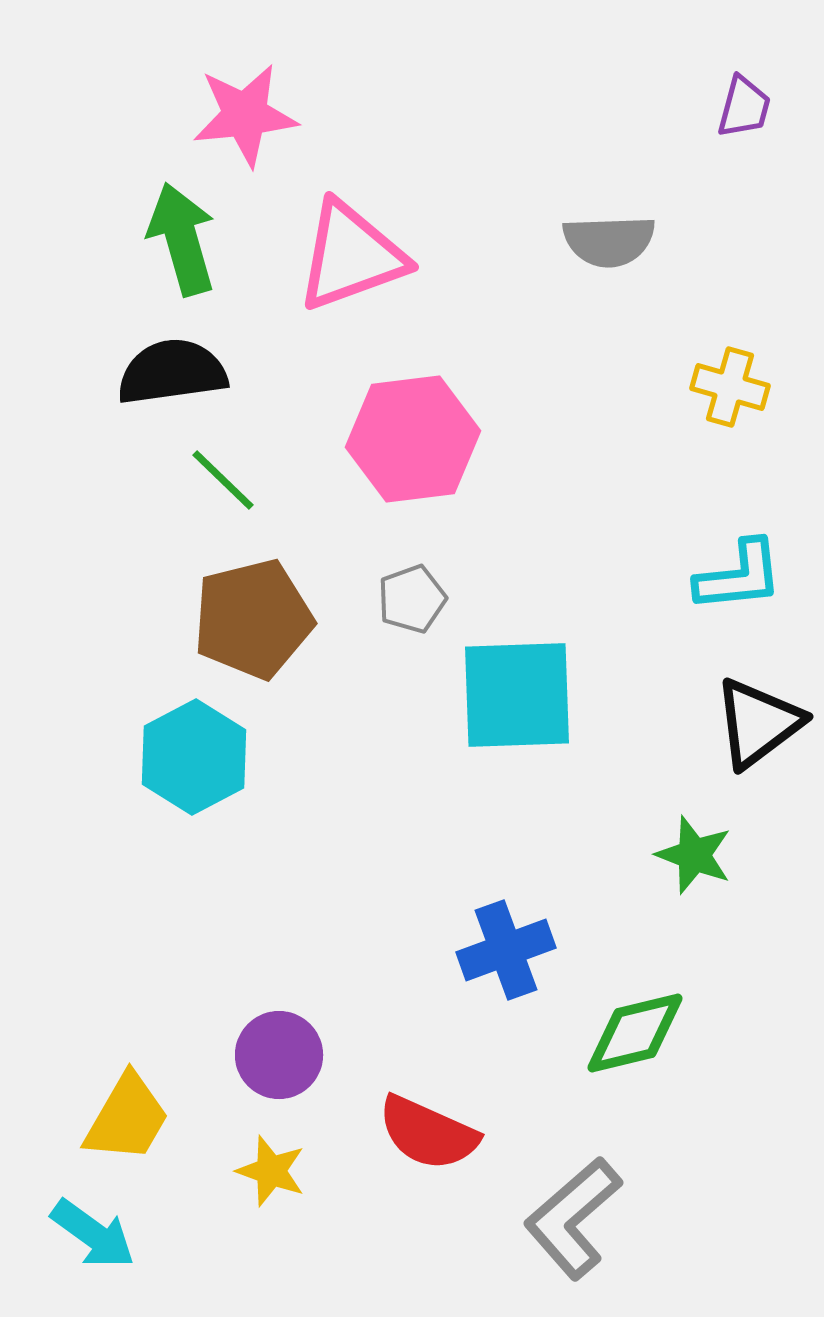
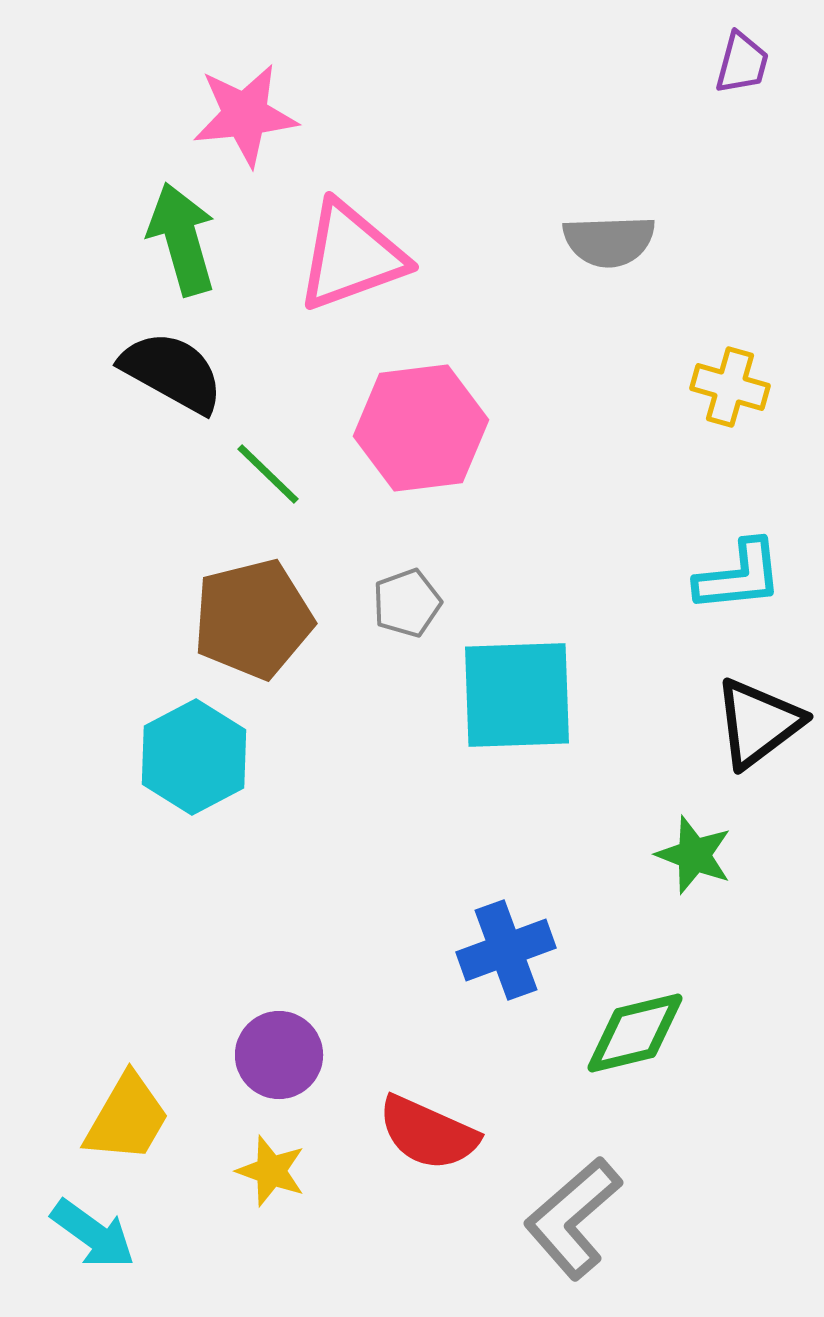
purple trapezoid: moved 2 px left, 44 px up
black semicircle: rotated 37 degrees clockwise
pink hexagon: moved 8 px right, 11 px up
green line: moved 45 px right, 6 px up
gray pentagon: moved 5 px left, 4 px down
